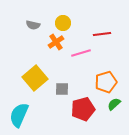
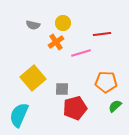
yellow square: moved 2 px left
orange pentagon: rotated 20 degrees clockwise
green semicircle: moved 1 px right, 2 px down
red pentagon: moved 8 px left, 1 px up
